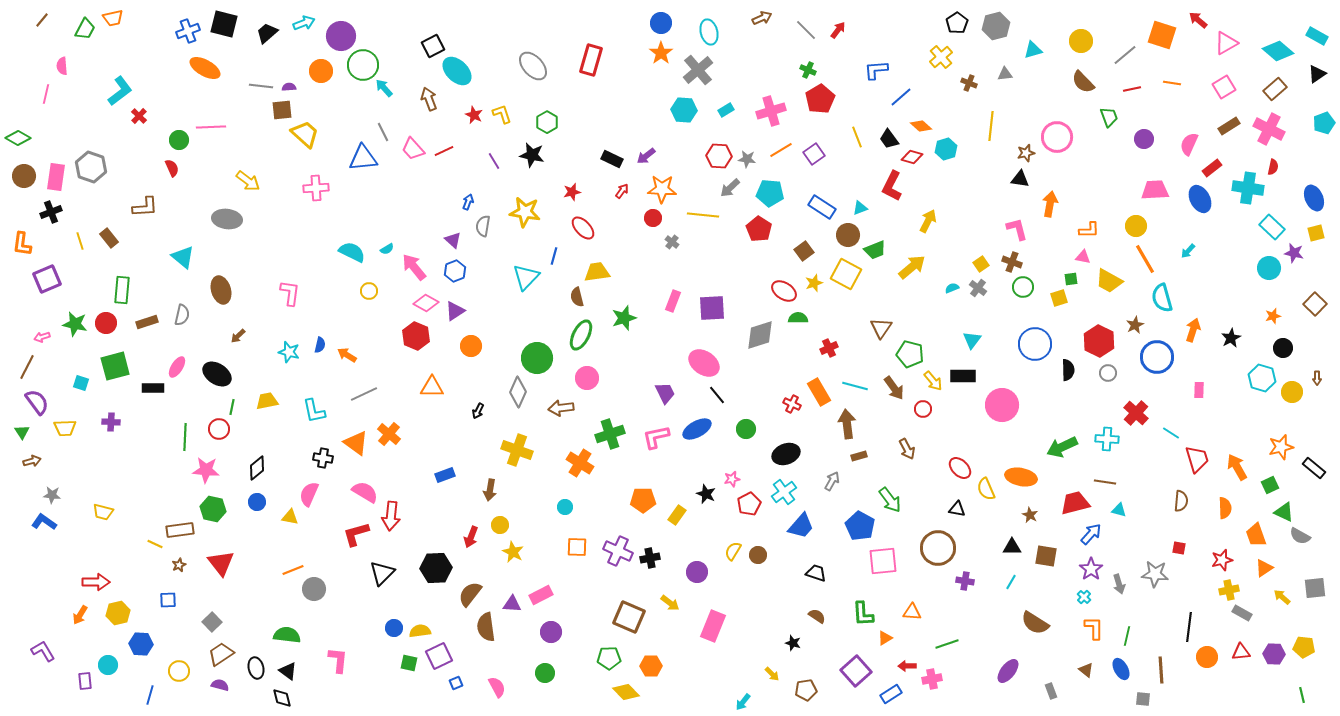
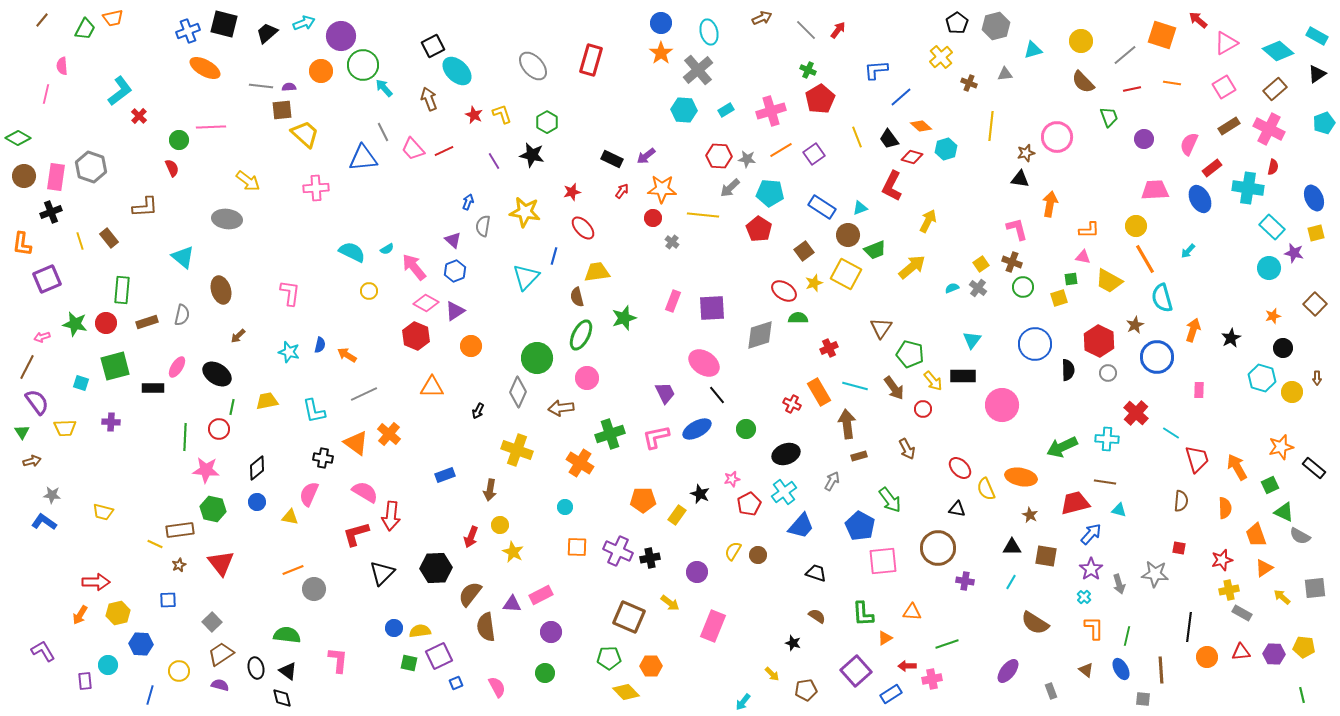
black star at (706, 494): moved 6 px left
